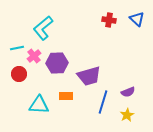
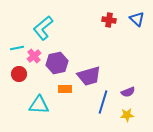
purple hexagon: rotated 10 degrees counterclockwise
orange rectangle: moved 1 px left, 7 px up
yellow star: rotated 24 degrees clockwise
